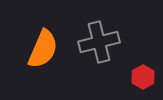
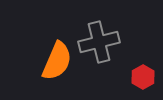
orange semicircle: moved 14 px right, 12 px down
